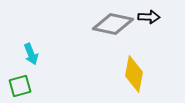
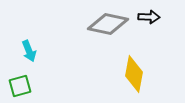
gray diamond: moved 5 px left
cyan arrow: moved 2 px left, 3 px up
